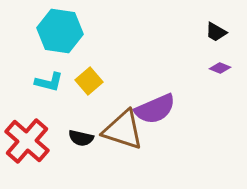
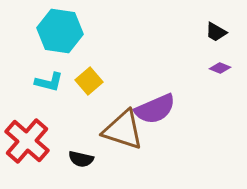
black semicircle: moved 21 px down
